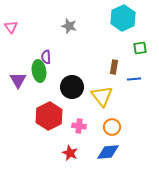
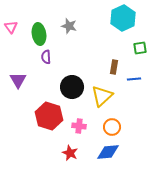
green ellipse: moved 37 px up
yellow triangle: rotated 25 degrees clockwise
red hexagon: rotated 16 degrees counterclockwise
